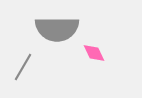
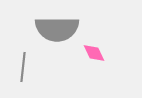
gray line: rotated 24 degrees counterclockwise
